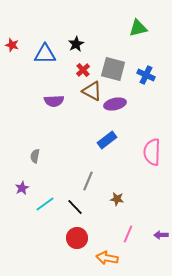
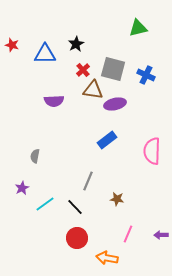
brown triangle: moved 1 px right, 1 px up; rotated 20 degrees counterclockwise
pink semicircle: moved 1 px up
